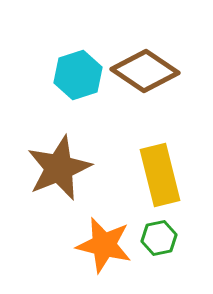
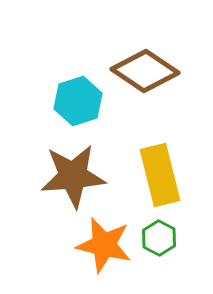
cyan hexagon: moved 26 px down
brown star: moved 14 px right, 8 px down; rotated 18 degrees clockwise
green hexagon: rotated 20 degrees counterclockwise
